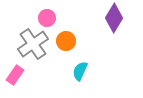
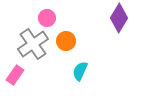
purple diamond: moved 5 px right
